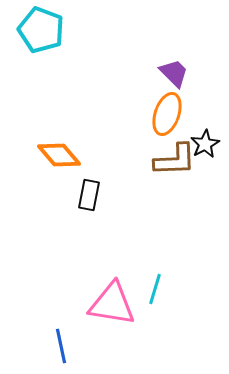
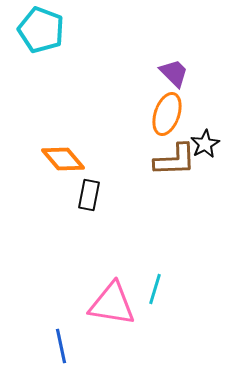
orange diamond: moved 4 px right, 4 px down
